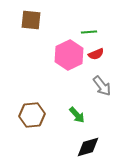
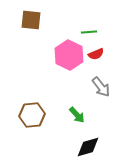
pink hexagon: rotated 8 degrees counterclockwise
gray arrow: moved 1 px left, 1 px down
